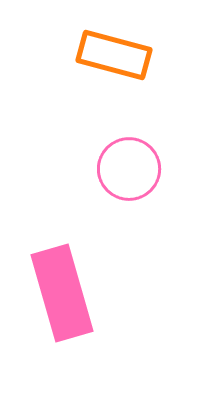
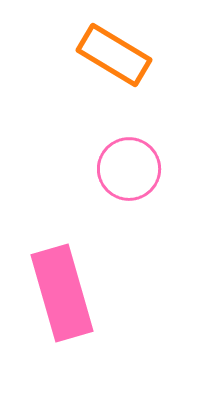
orange rectangle: rotated 16 degrees clockwise
